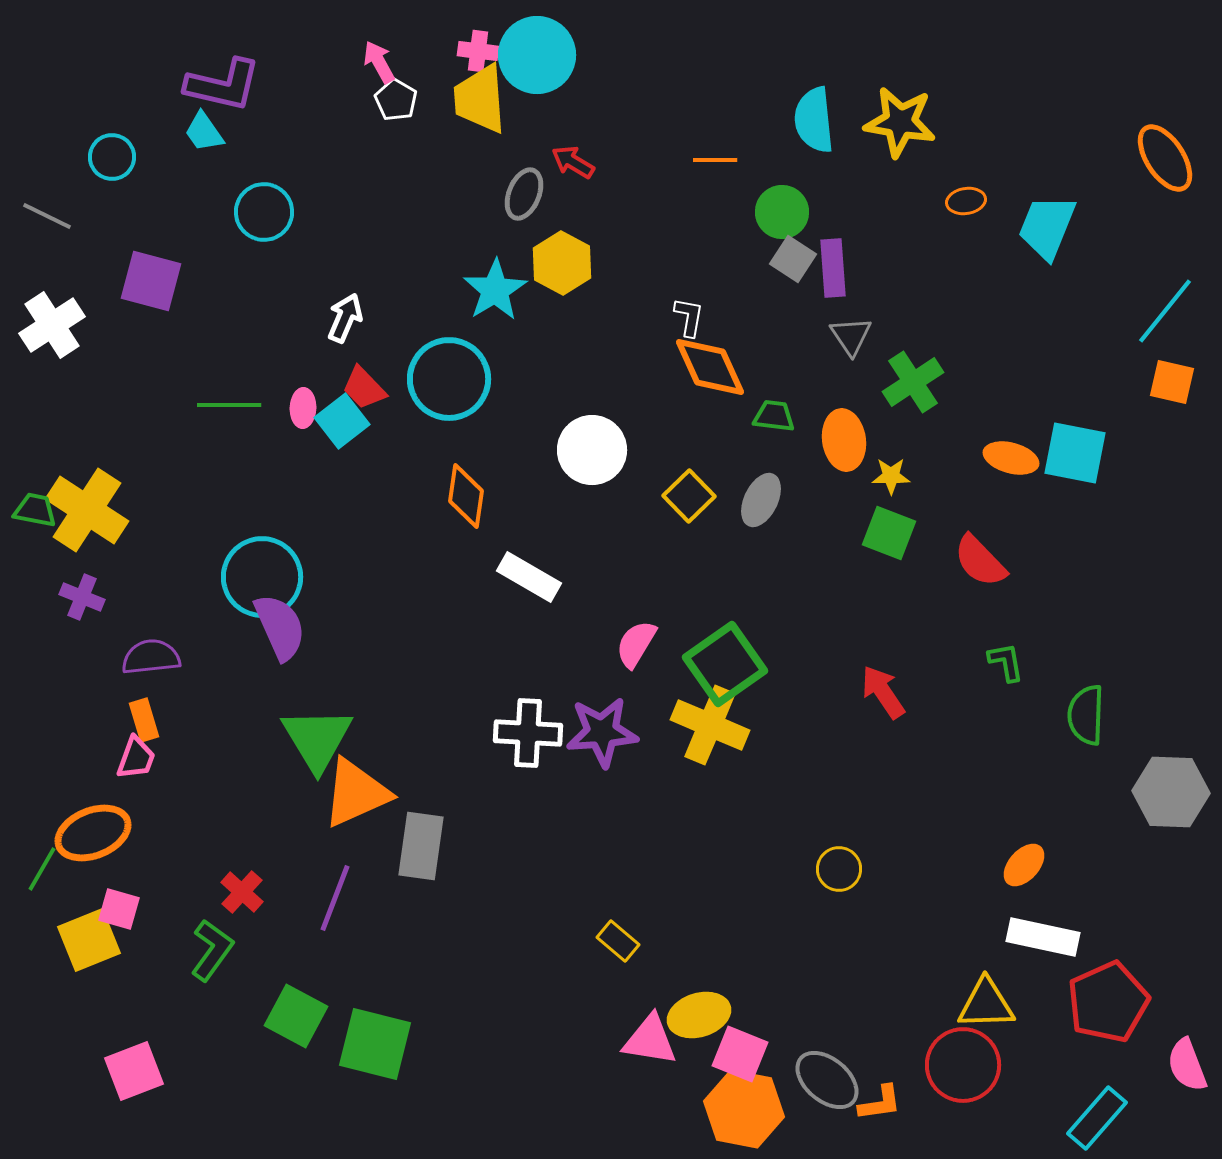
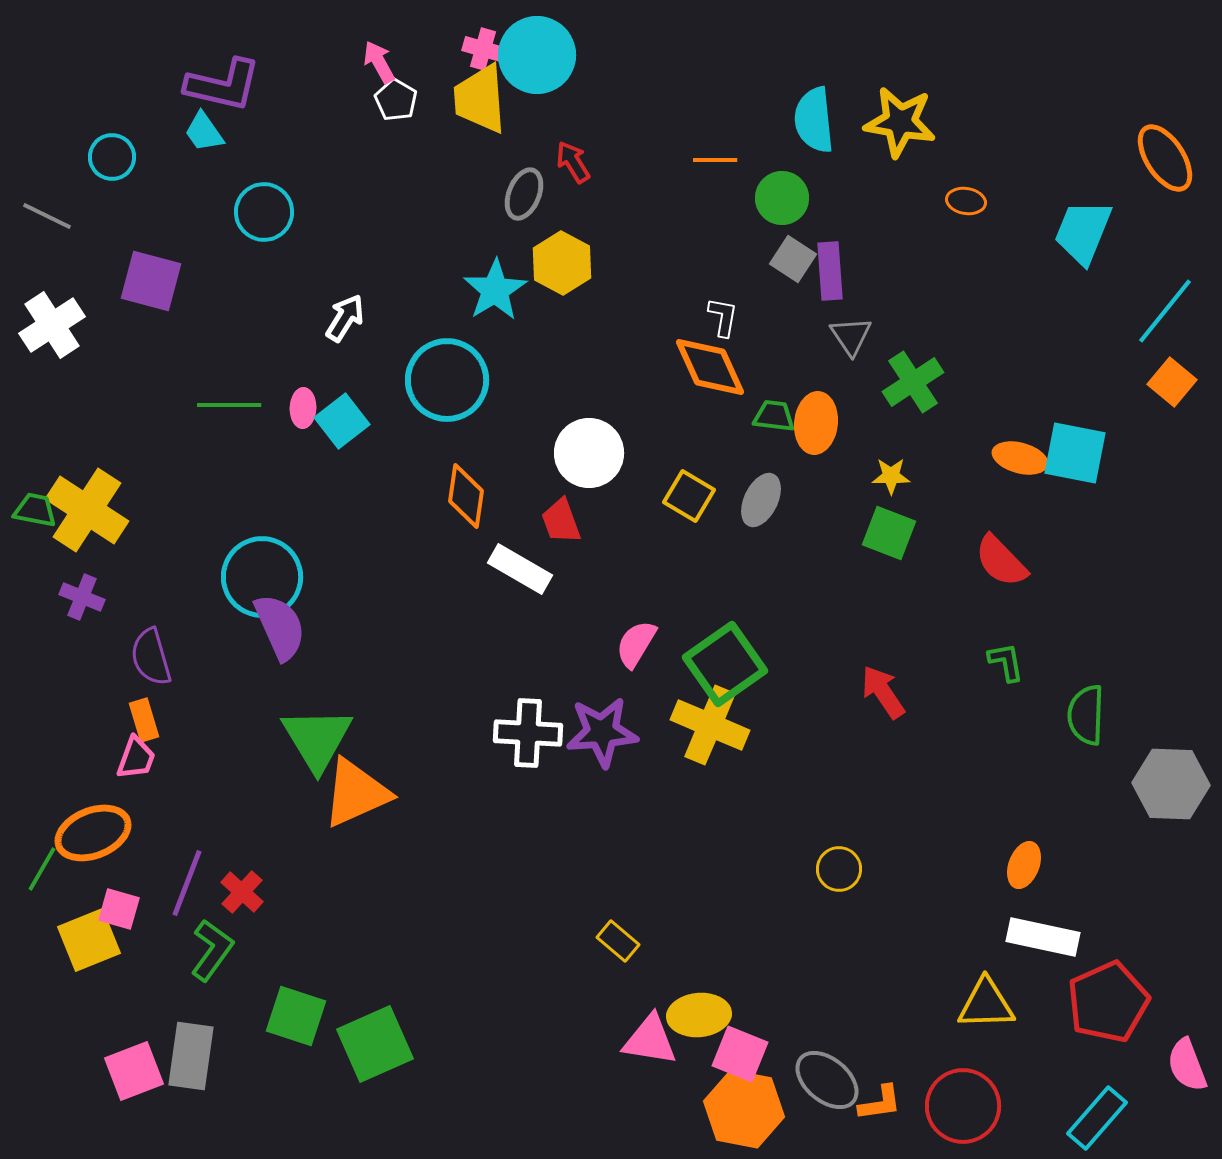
pink cross at (478, 51): moved 5 px right, 2 px up; rotated 9 degrees clockwise
red arrow at (573, 162): rotated 27 degrees clockwise
orange ellipse at (966, 201): rotated 18 degrees clockwise
green circle at (782, 212): moved 14 px up
cyan trapezoid at (1047, 227): moved 36 px right, 5 px down
purple rectangle at (833, 268): moved 3 px left, 3 px down
white L-shape at (689, 317): moved 34 px right
white arrow at (345, 318): rotated 9 degrees clockwise
cyan circle at (449, 379): moved 2 px left, 1 px down
orange square at (1172, 382): rotated 27 degrees clockwise
red trapezoid at (364, 388): moved 197 px right, 133 px down; rotated 24 degrees clockwise
orange ellipse at (844, 440): moved 28 px left, 17 px up; rotated 14 degrees clockwise
white circle at (592, 450): moved 3 px left, 3 px down
orange ellipse at (1011, 458): moved 9 px right
yellow square at (689, 496): rotated 15 degrees counterclockwise
red semicircle at (980, 561): moved 21 px right
white rectangle at (529, 577): moved 9 px left, 8 px up
purple semicircle at (151, 657): rotated 100 degrees counterclockwise
gray hexagon at (1171, 792): moved 8 px up
gray rectangle at (421, 846): moved 230 px left, 210 px down
orange ellipse at (1024, 865): rotated 21 degrees counterclockwise
purple line at (335, 898): moved 148 px left, 15 px up
yellow ellipse at (699, 1015): rotated 12 degrees clockwise
green square at (296, 1016): rotated 10 degrees counterclockwise
green square at (375, 1044): rotated 38 degrees counterclockwise
red circle at (963, 1065): moved 41 px down
